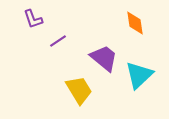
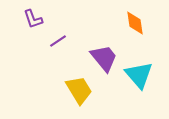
purple trapezoid: rotated 12 degrees clockwise
cyan triangle: rotated 28 degrees counterclockwise
